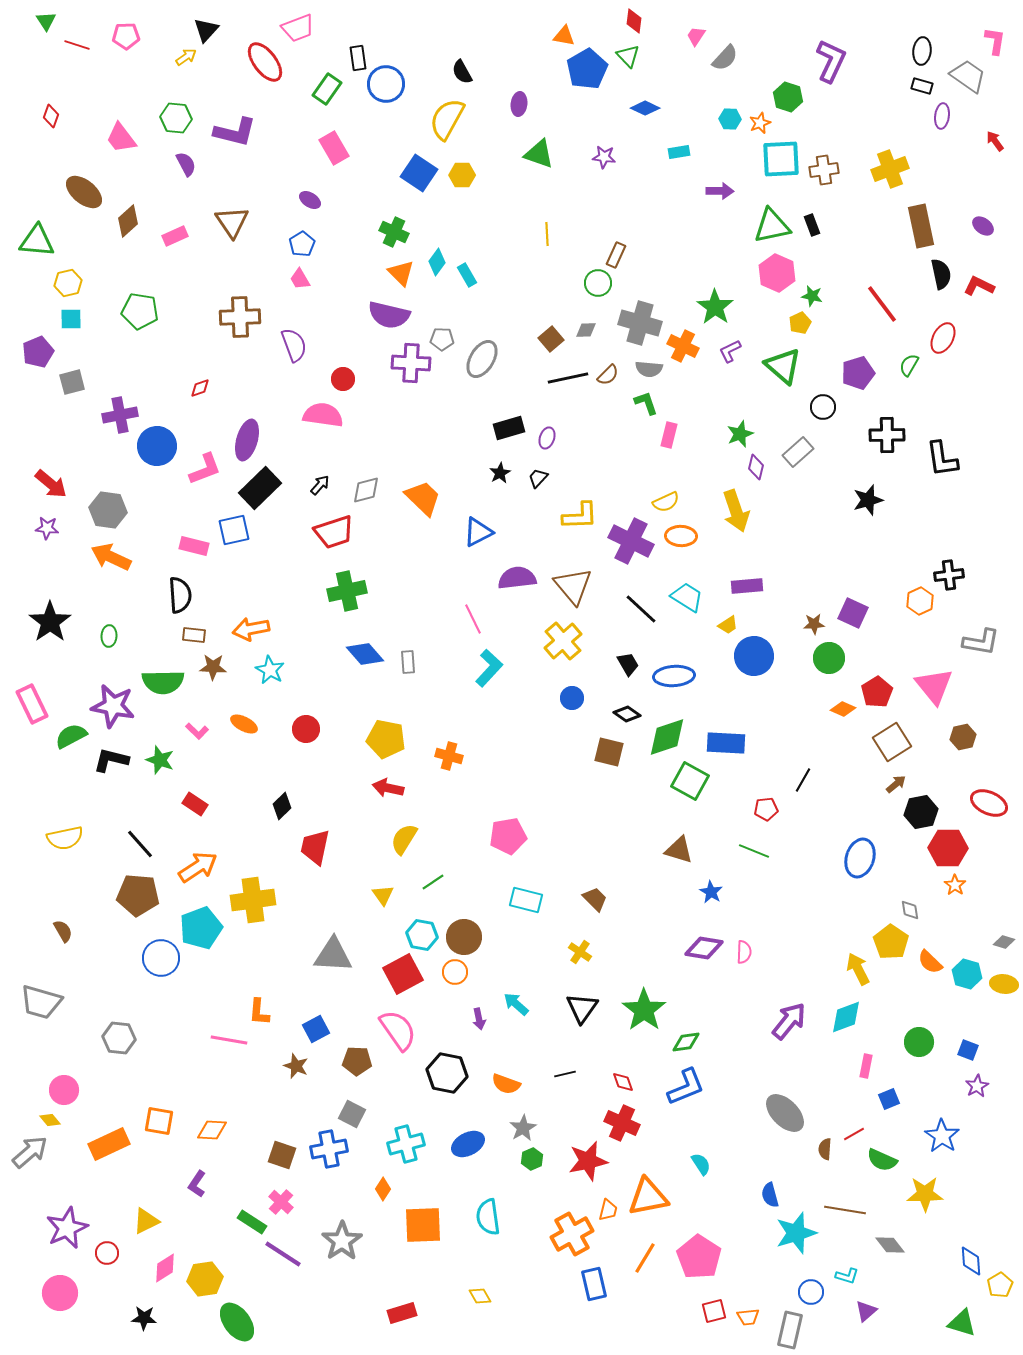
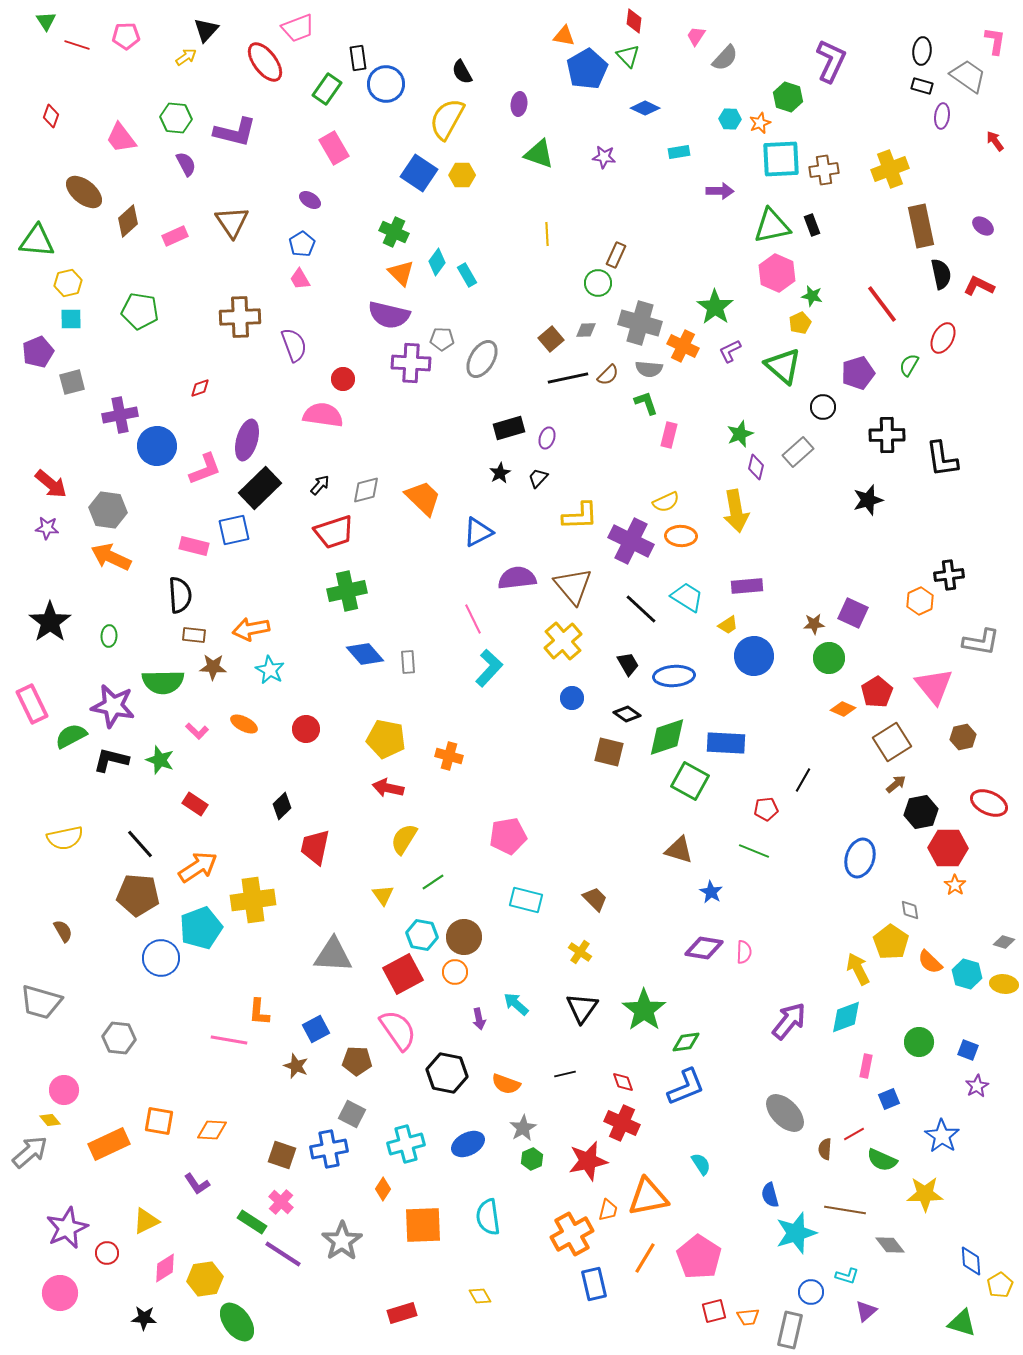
yellow arrow at (736, 511): rotated 9 degrees clockwise
purple L-shape at (197, 1184): rotated 68 degrees counterclockwise
